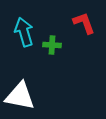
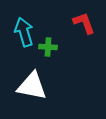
green cross: moved 4 px left, 2 px down
white triangle: moved 12 px right, 10 px up
